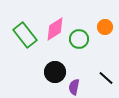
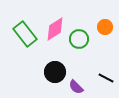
green rectangle: moved 1 px up
black line: rotated 14 degrees counterclockwise
purple semicircle: moved 2 px right; rotated 56 degrees counterclockwise
